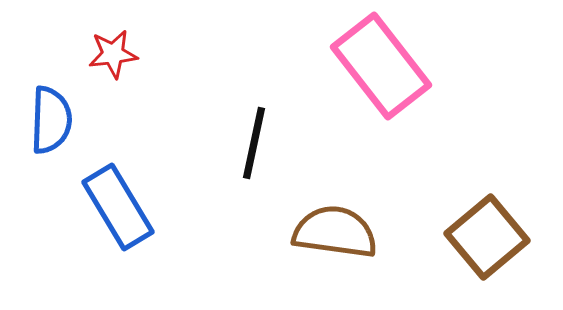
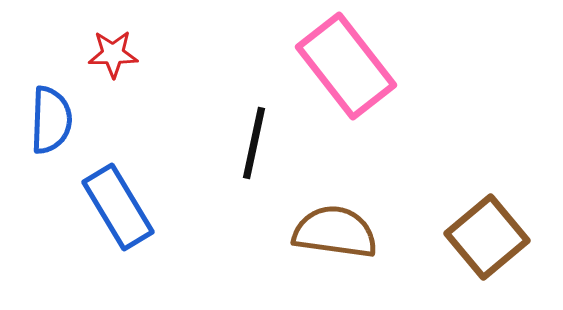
red star: rotated 6 degrees clockwise
pink rectangle: moved 35 px left
